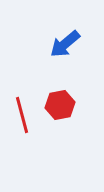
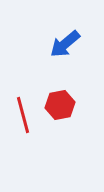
red line: moved 1 px right
